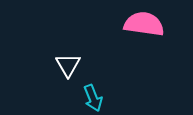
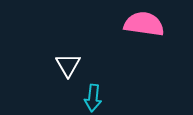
cyan arrow: rotated 28 degrees clockwise
